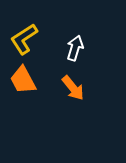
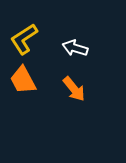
white arrow: rotated 90 degrees counterclockwise
orange arrow: moved 1 px right, 1 px down
